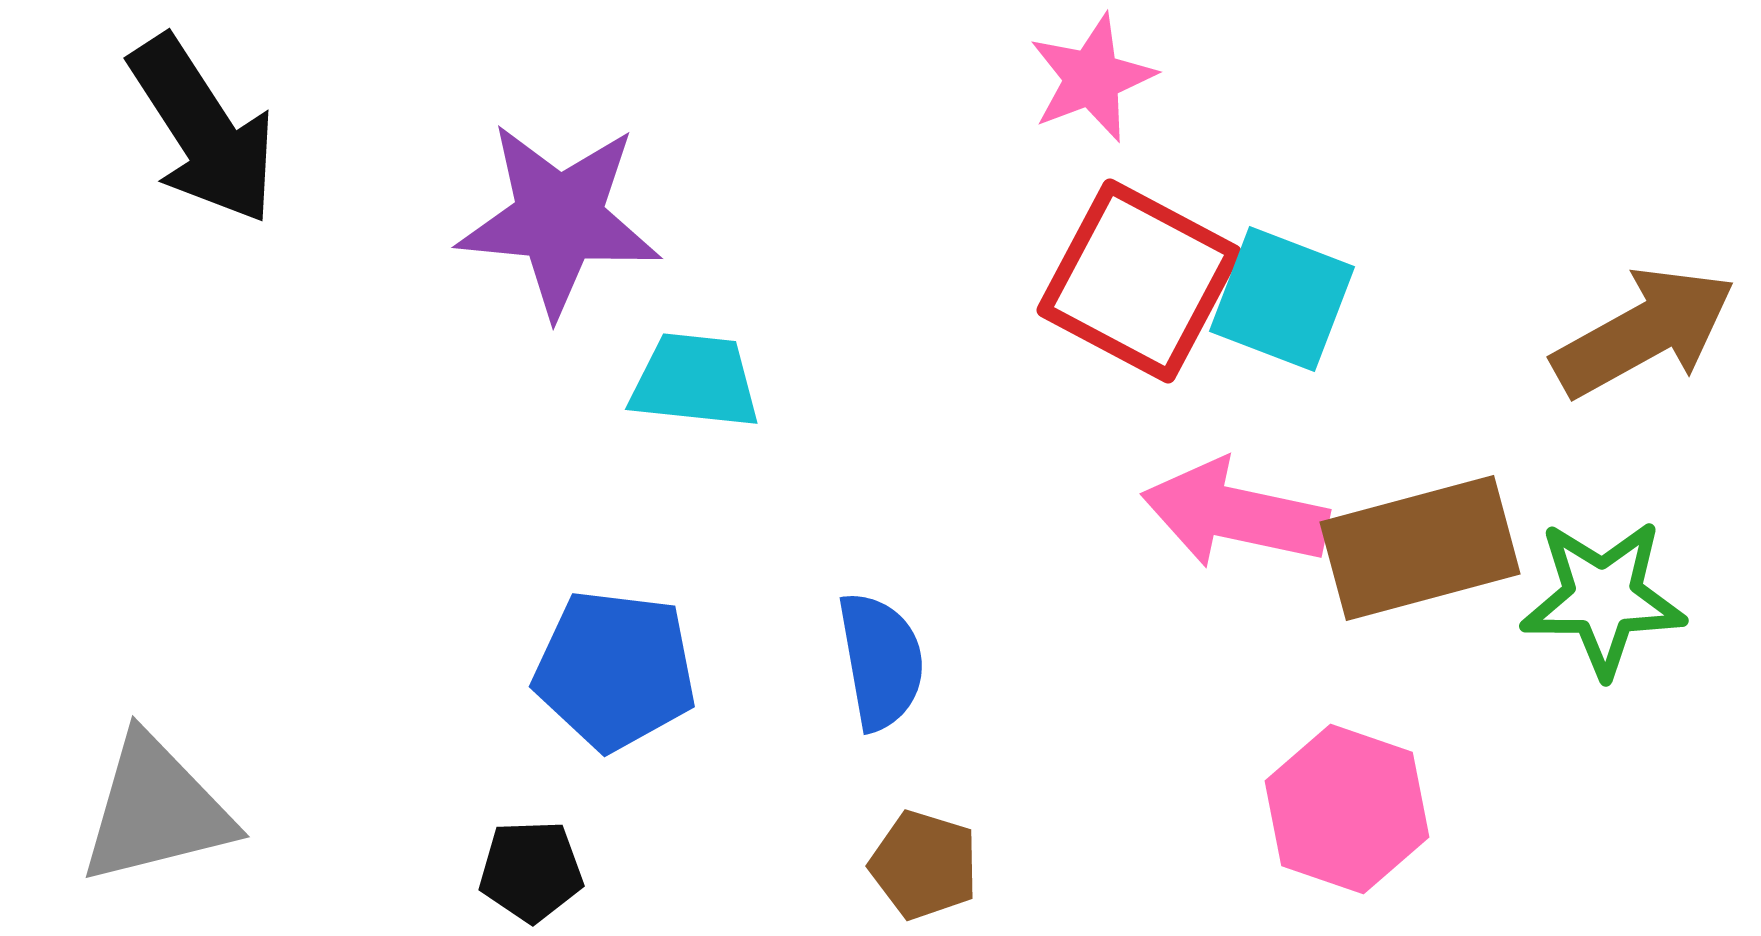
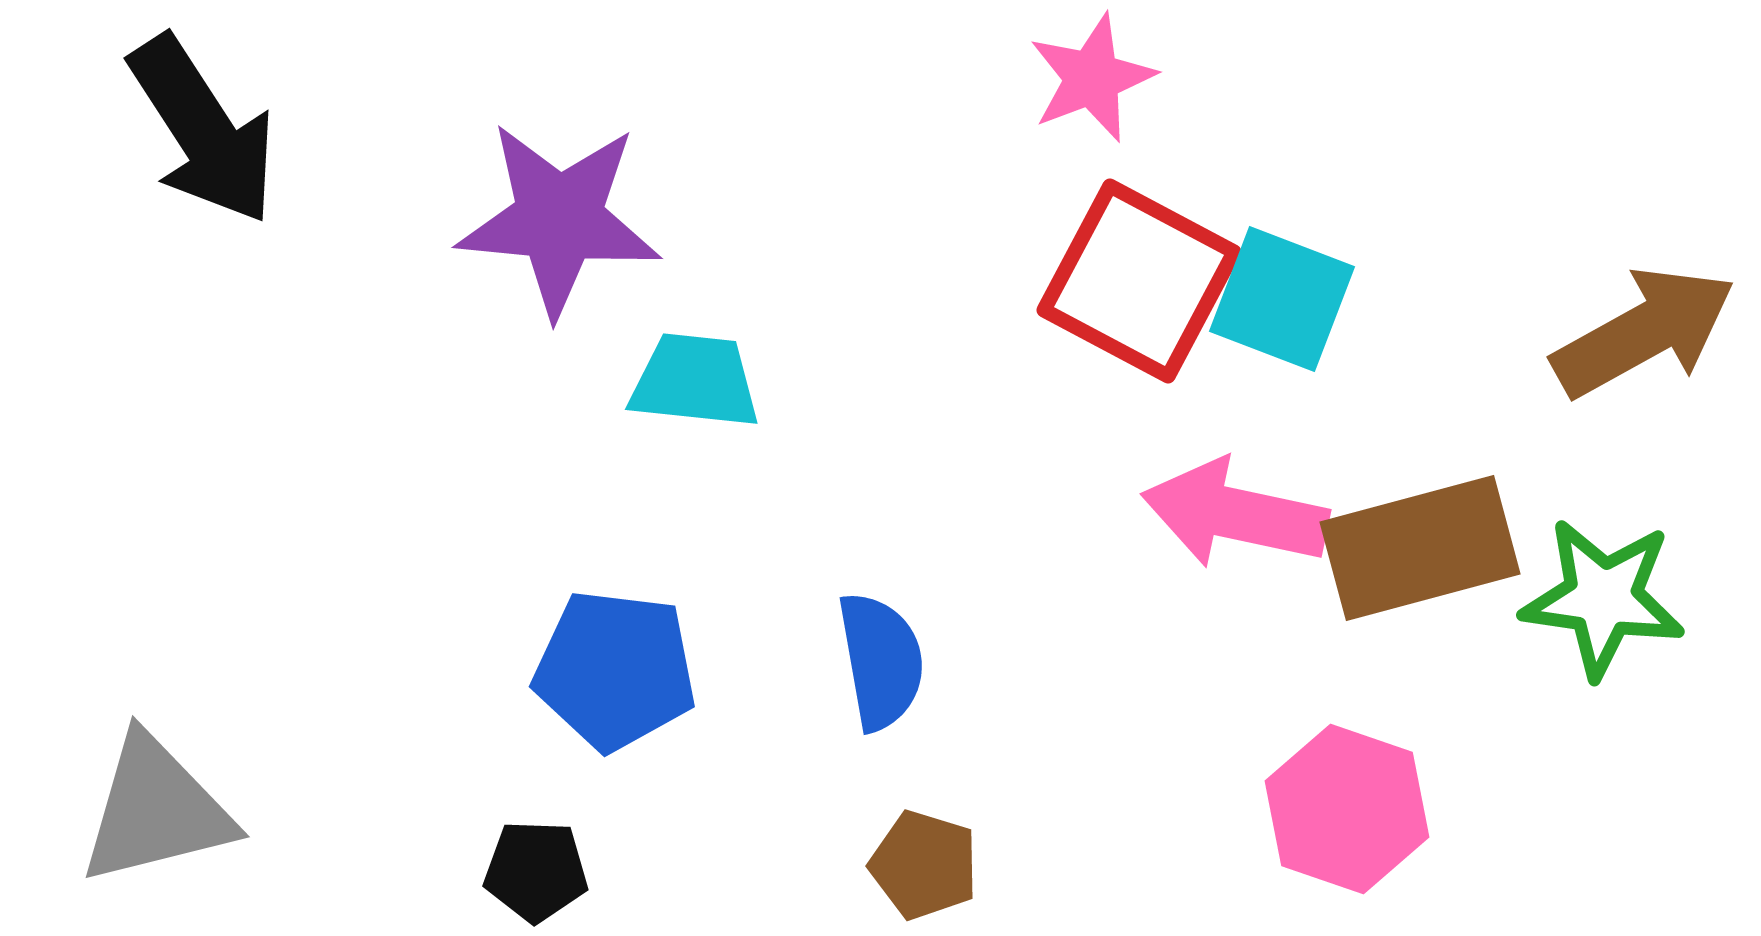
green star: rotated 8 degrees clockwise
black pentagon: moved 5 px right; rotated 4 degrees clockwise
